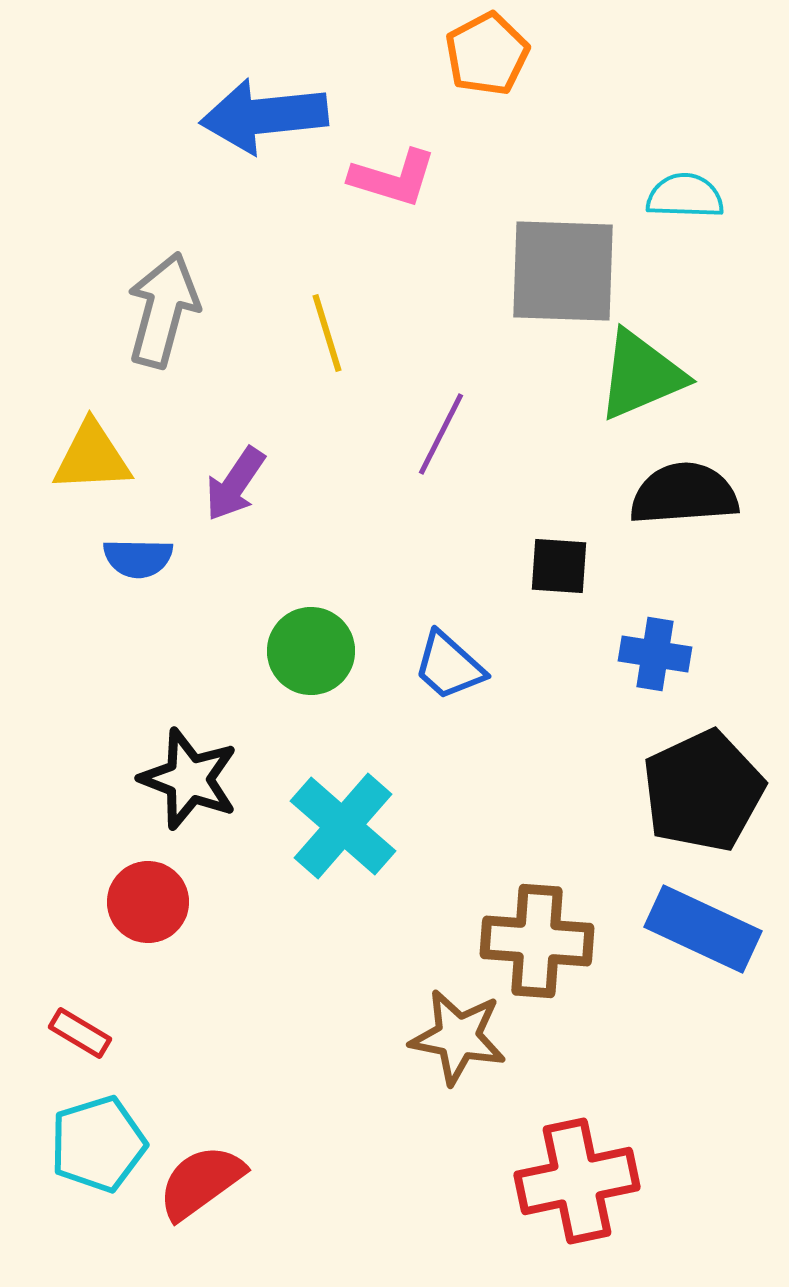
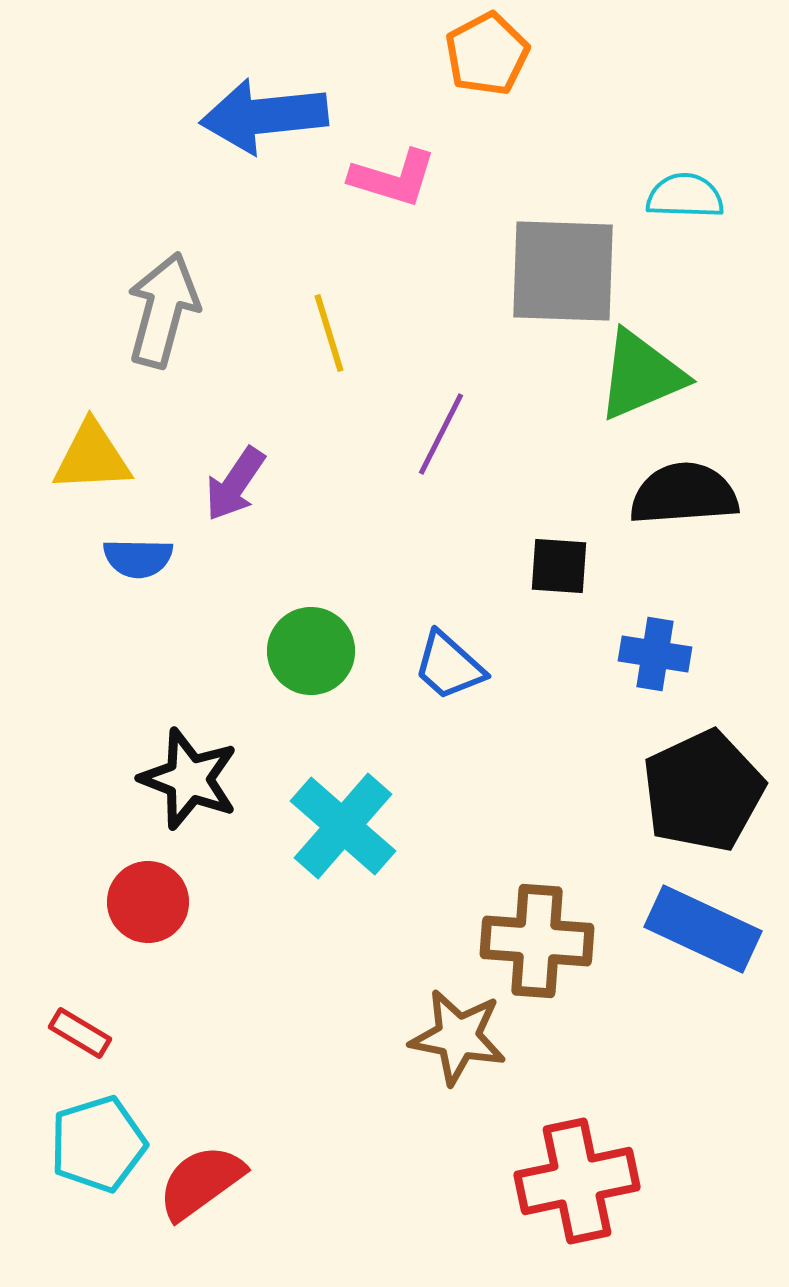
yellow line: moved 2 px right
